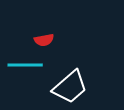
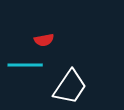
white trapezoid: rotated 15 degrees counterclockwise
